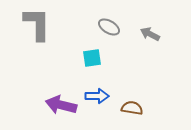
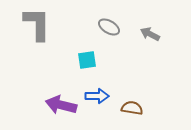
cyan square: moved 5 px left, 2 px down
